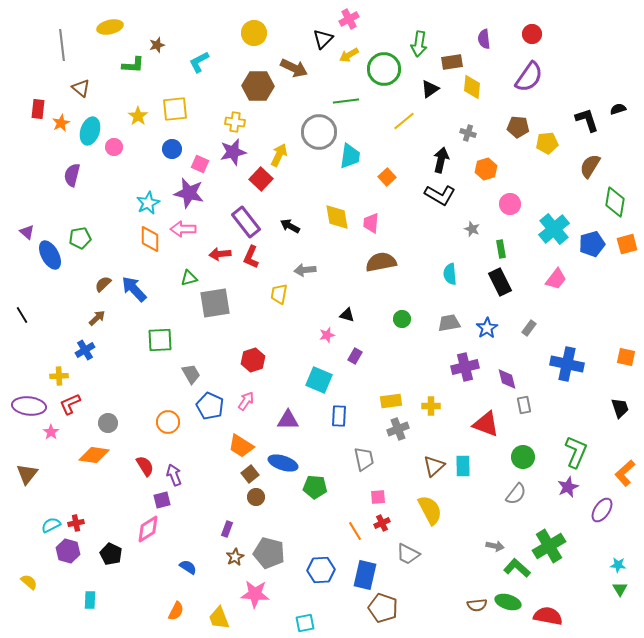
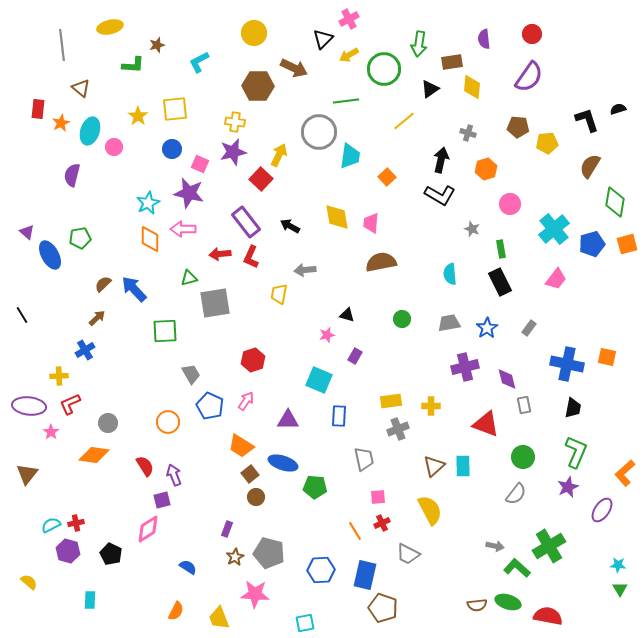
green square at (160, 340): moved 5 px right, 9 px up
orange square at (626, 357): moved 19 px left
black trapezoid at (620, 408): moved 47 px left; rotated 30 degrees clockwise
